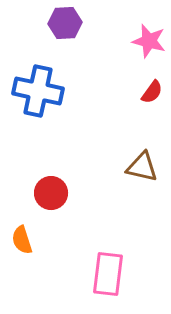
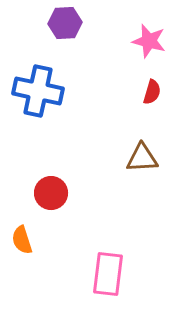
red semicircle: rotated 20 degrees counterclockwise
brown triangle: moved 9 px up; rotated 16 degrees counterclockwise
